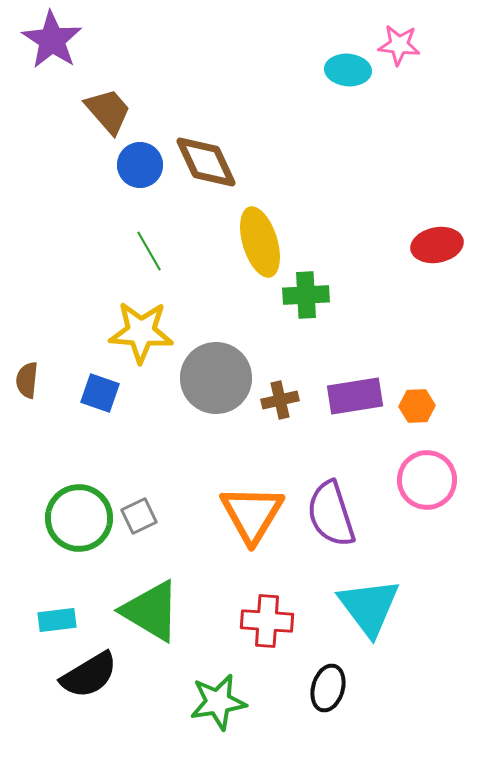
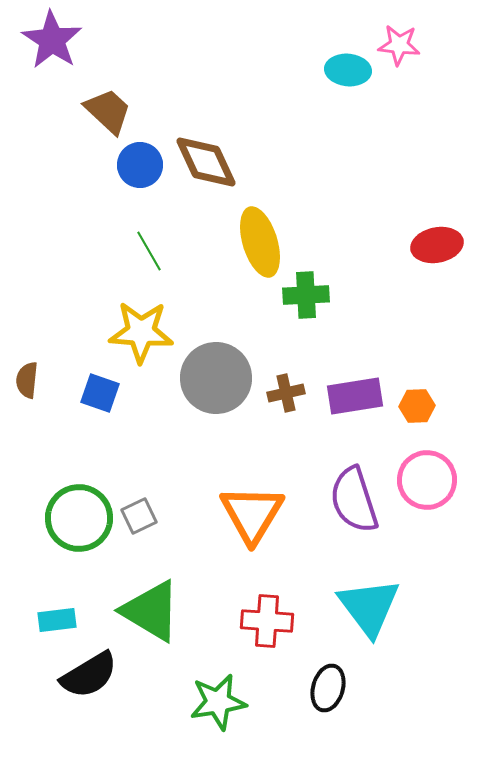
brown trapezoid: rotated 6 degrees counterclockwise
brown cross: moved 6 px right, 7 px up
purple semicircle: moved 23 px right, 14 px up
